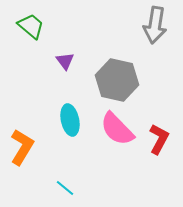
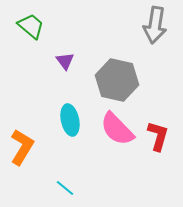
red L-shape: moved 1 px left, 3 px up; rotated 12 degrees counterclockwise
